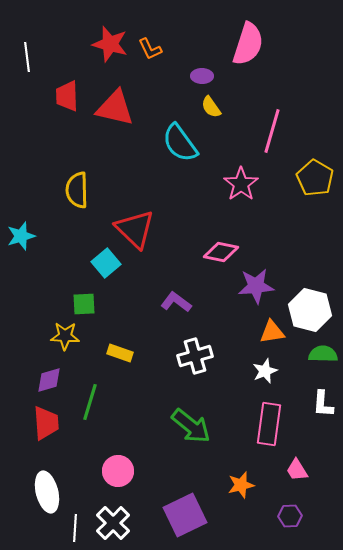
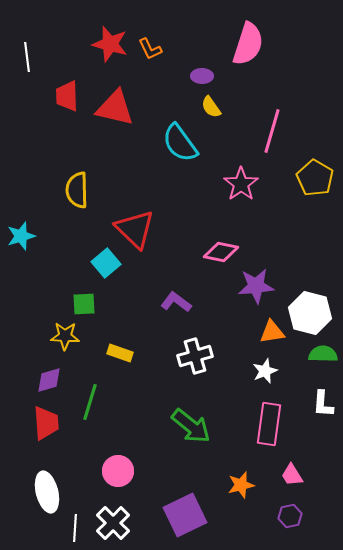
white hexagon at (310, 310): moved 3 px down
pink trapezoid at (297, 470): moved 5 px left, 5 px down
purple hexagon at (290, 516): rotated 10 degrees counterclockwise
